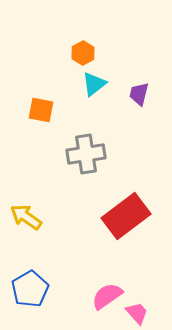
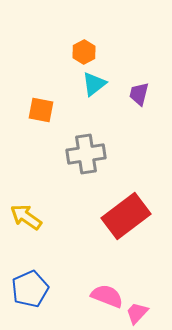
orange hexagon: moved 1 px right, 1 px up
blue pentagon: rotated 6 degrees clockwise
pink semicircle: rotated 56 degrees clockwise
pink trapezoid: rotated 95 degrees counterclockwise
